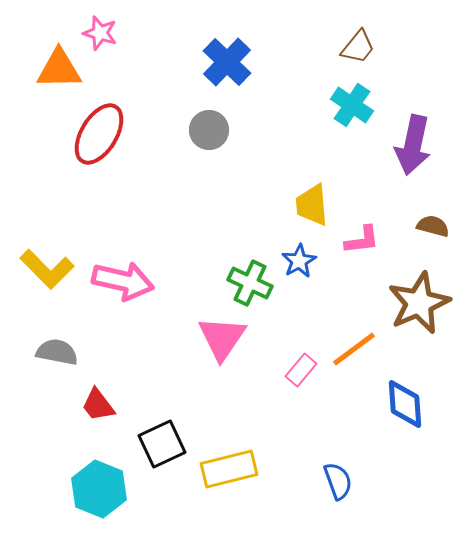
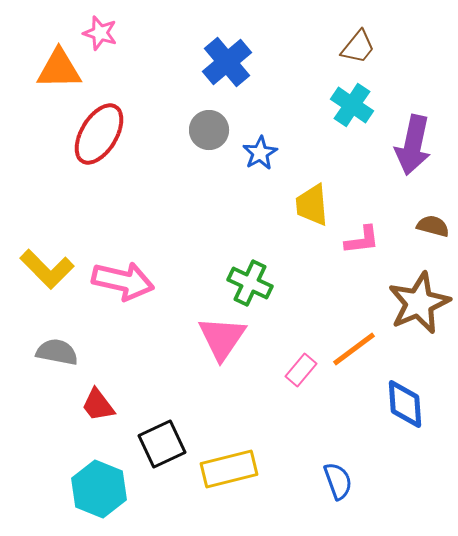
blue cross: rotated 6 degrees clockwise
blue star: moved 39 px left, 108 px up
